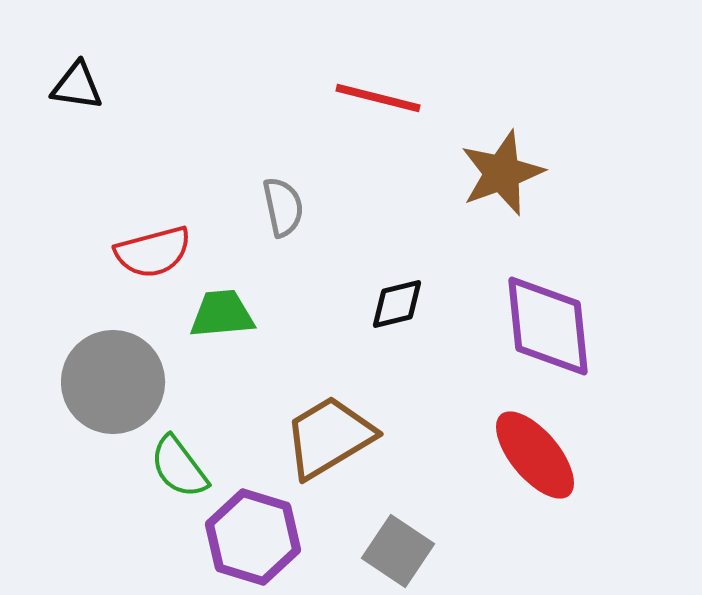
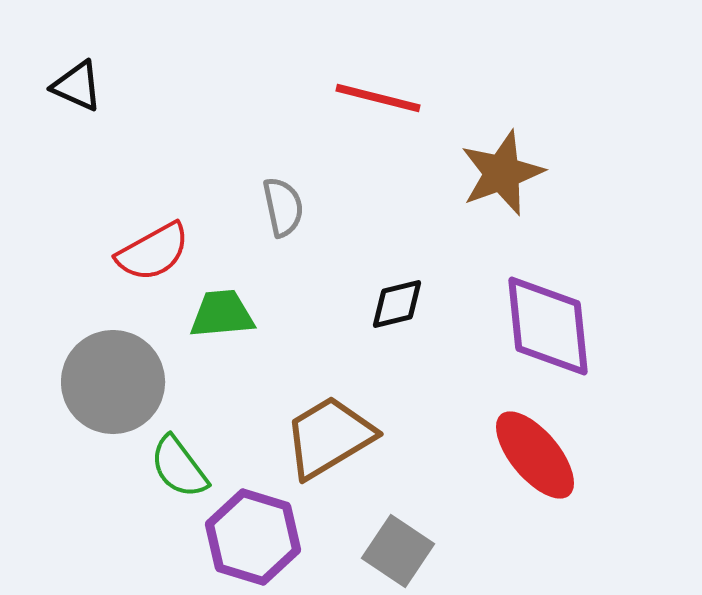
black triangle: rotated 16 degrees clockwise
red semicircle: rotated 14 degrees counterclockwise
